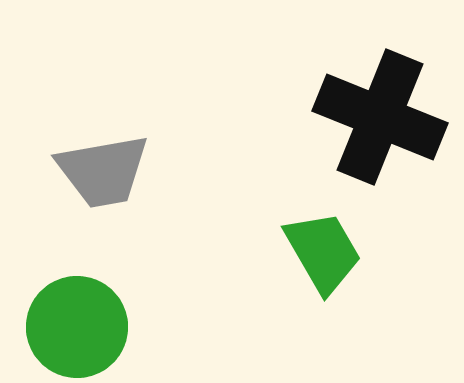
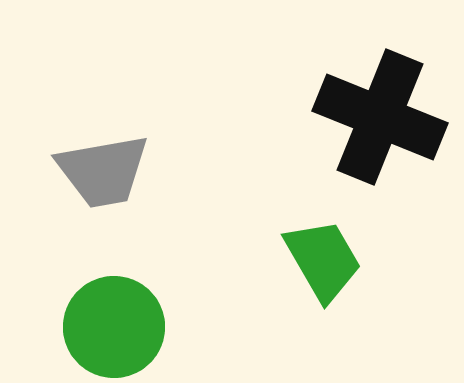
green trapezoid: moved 8 px down
green circle: moved 37 px right
